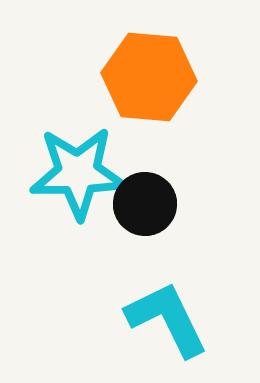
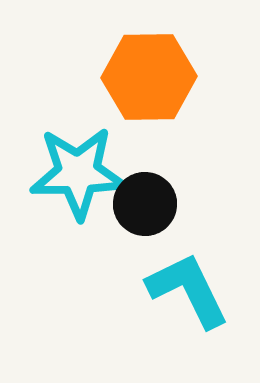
orange hexagon: rotated 6 degrees counterclockwise
cyan L-shape: moved 21 px right, 29 px up
